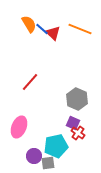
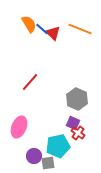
cyan pentagon: moved 2 px right
